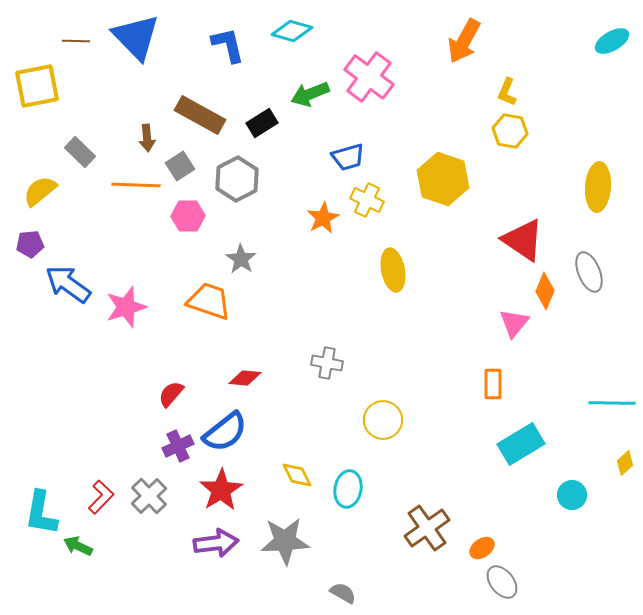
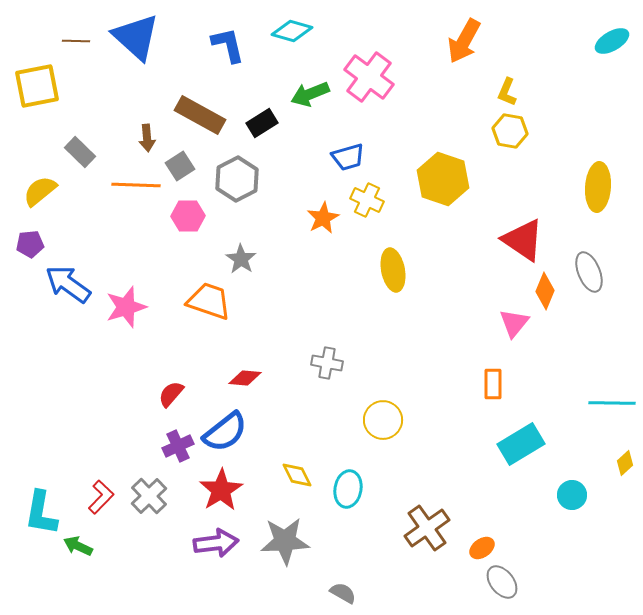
blue triangle at (136, 37): rotated 4 degrees counterclockwise
